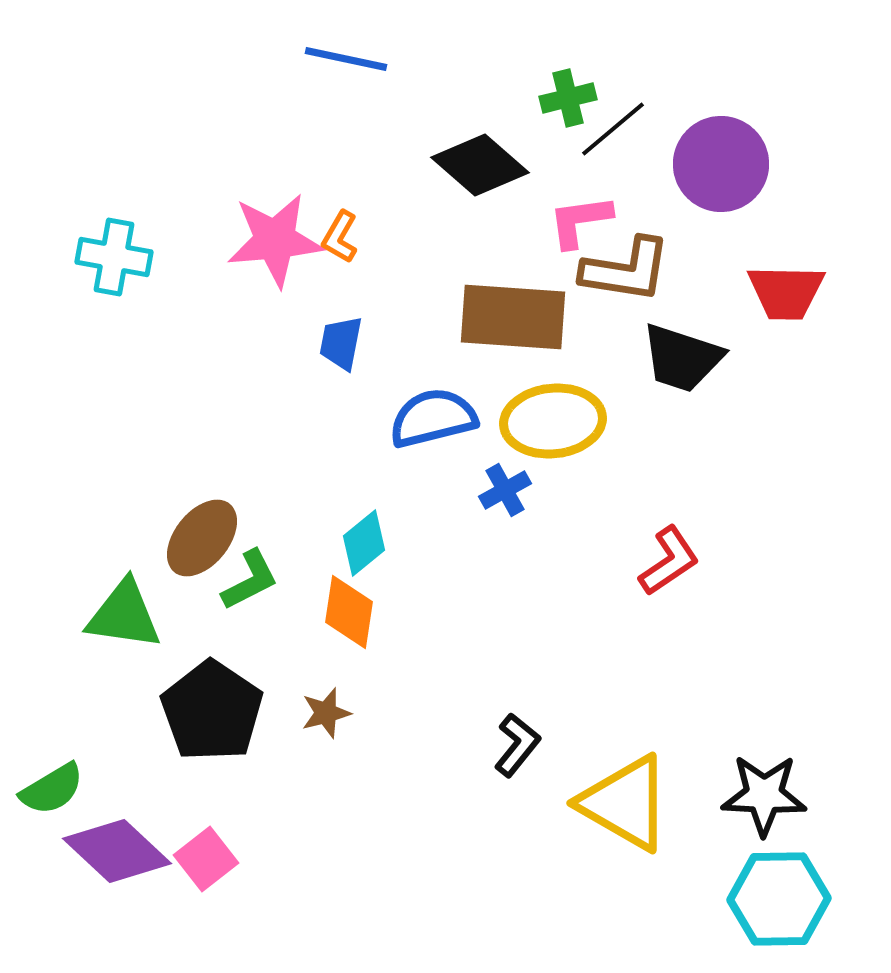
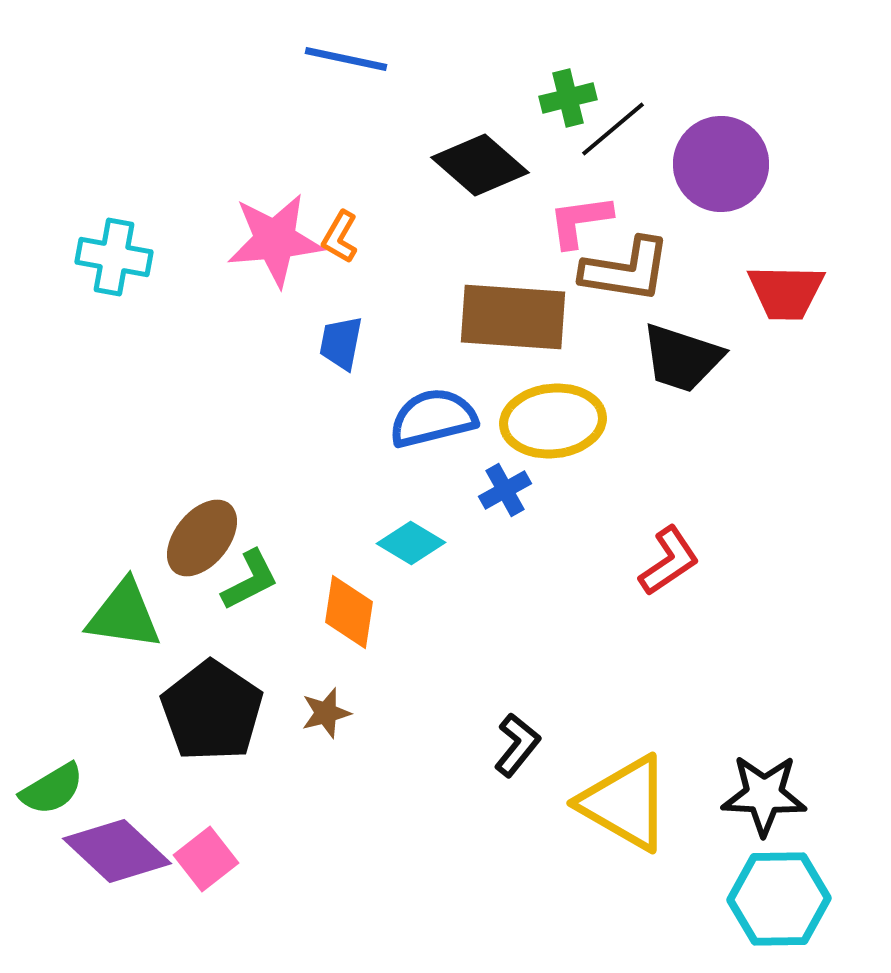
cyan diamond: moved 47 px right; rotated 70 degrees clockwise
